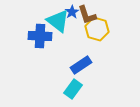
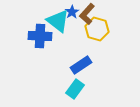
brown L-shape: moved 1 px up; rotated 60 degrees clockwise
cyan rectangle: moved 2 px right
